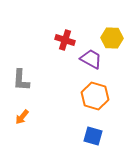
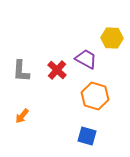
red cross: moved 8 px left, 30 px down; rotated 24 degrees clockwise
purple trapezoid: moved 5 px left
gray L-shape: moved 9 px up
orange arrow: moved 1 px up
blue square: moved 6 px left
